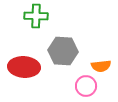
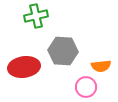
green cross: rotated 15 degrees counterclockwise
red ellipse: rotated 12 degrees counterclockwise
pink circle: moved 1 px down
